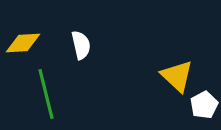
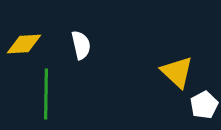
yellow diamond: moved 1 px right, 1 px down
yellow triangle: moved 4 px up
green line: rotated 15 degrees clockwise
